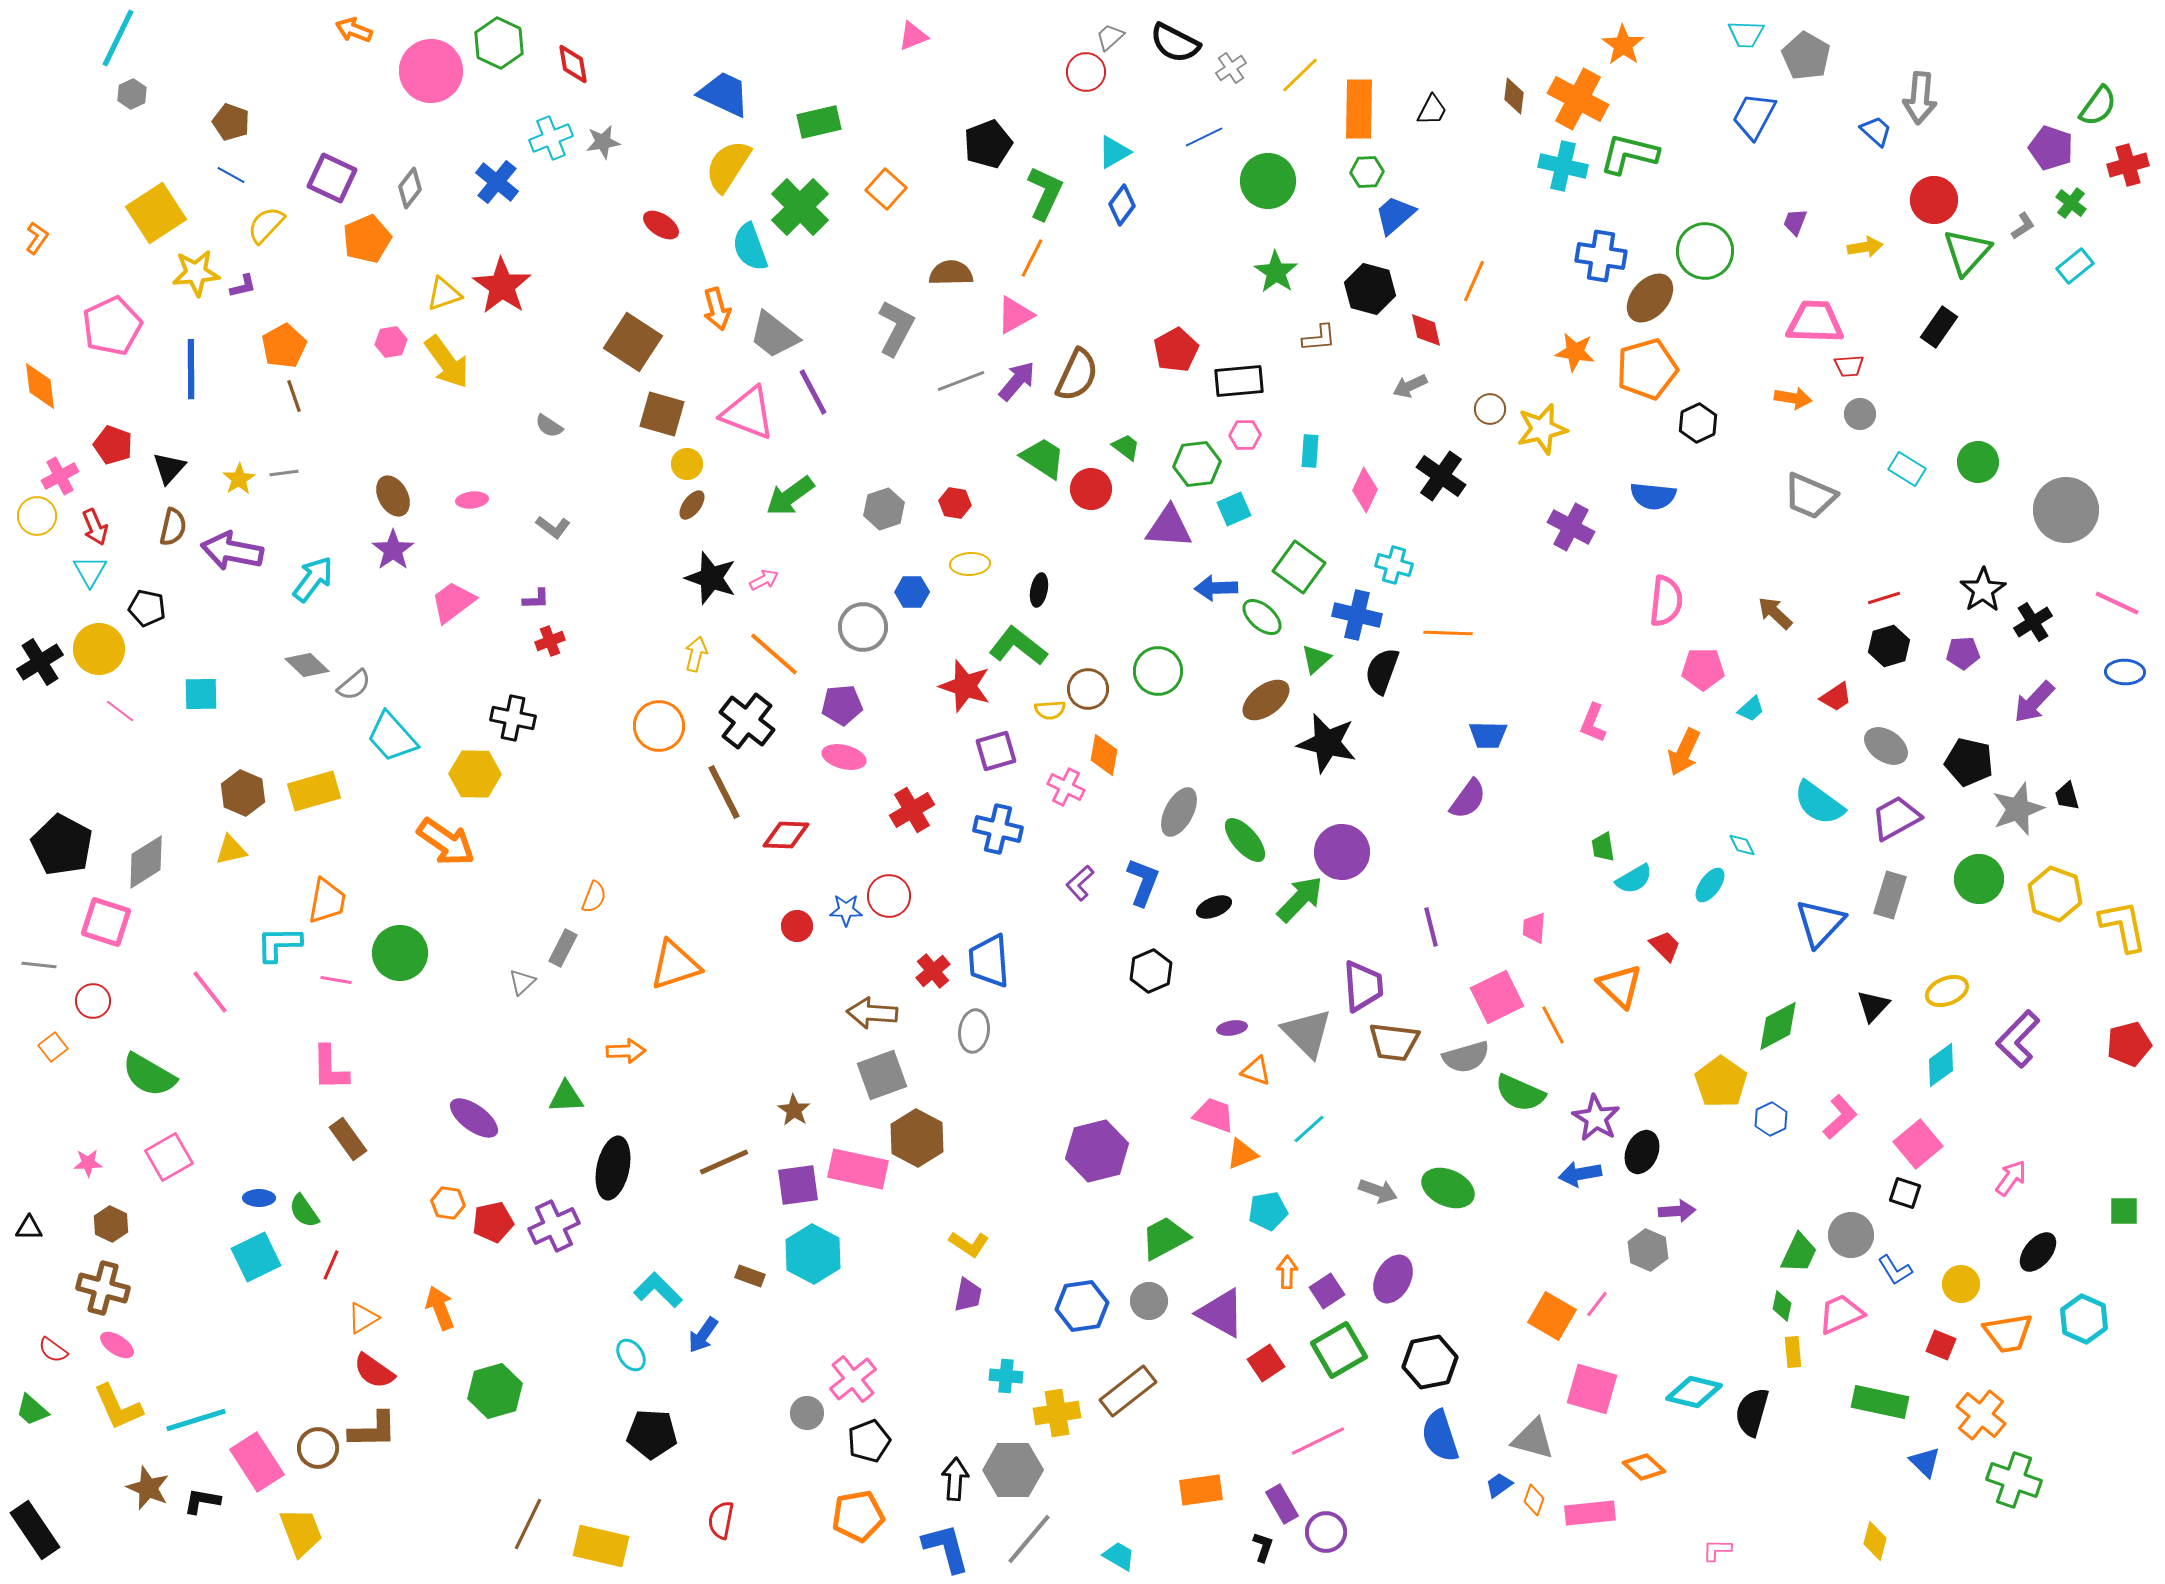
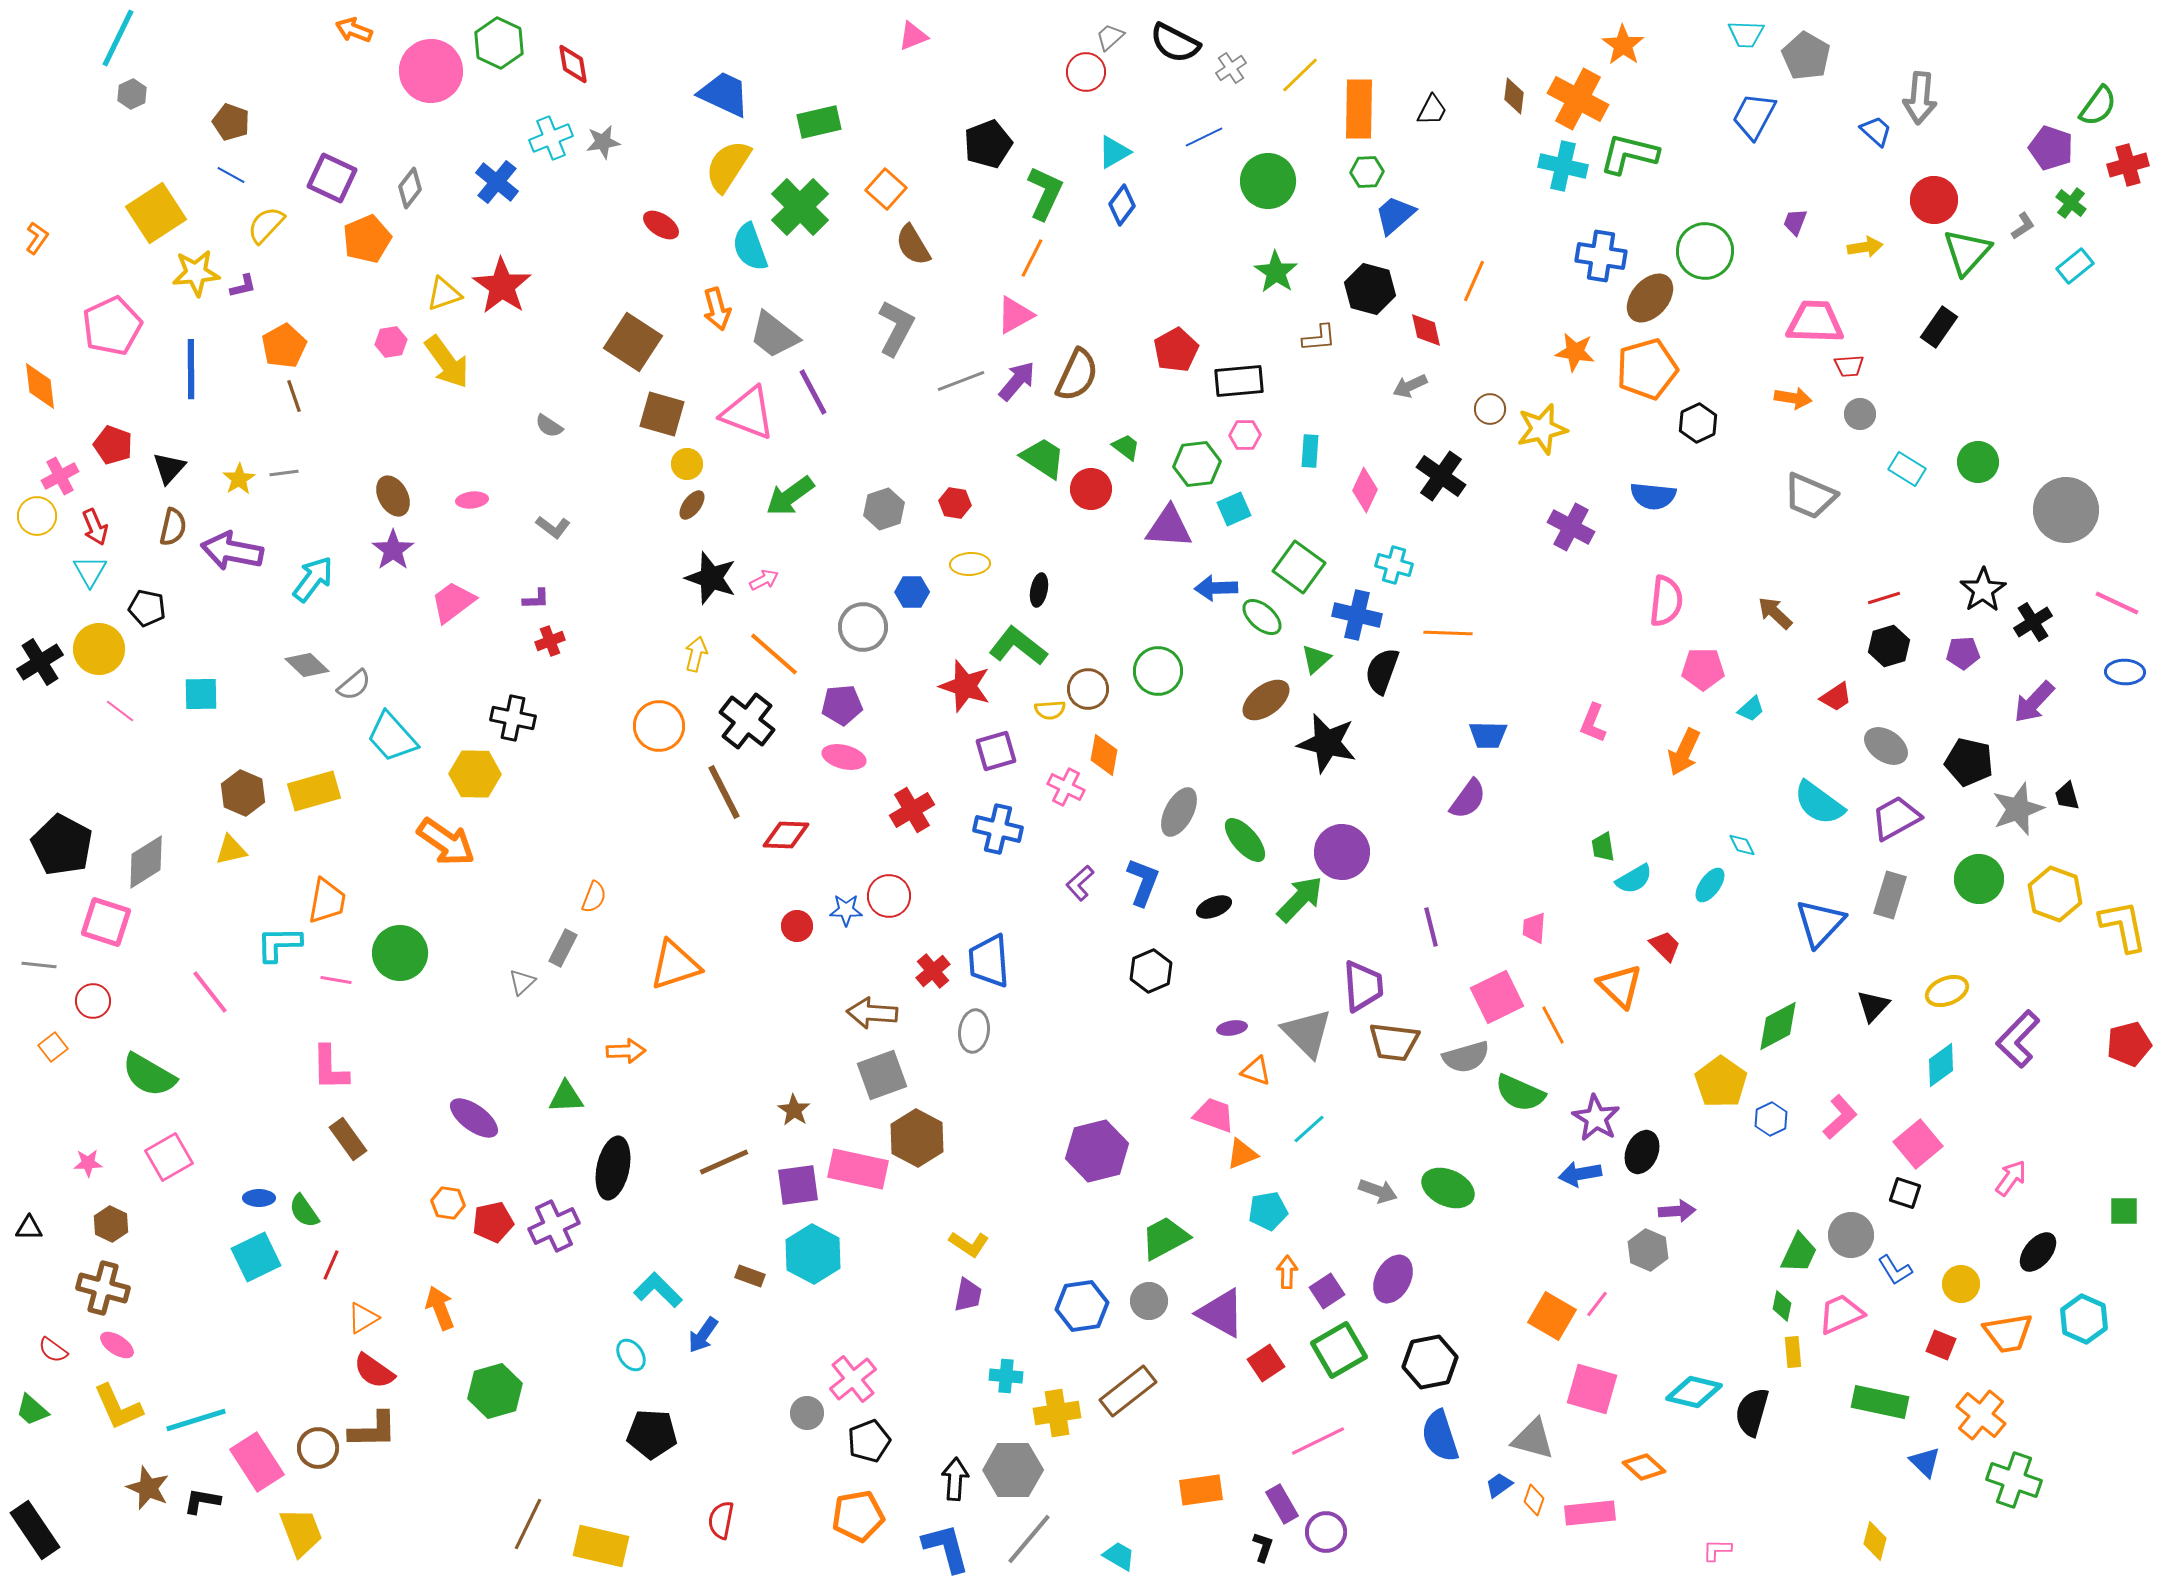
brown semicircle at (951, 273): moved 38 px left, 28 px up; rotated 120 degrees counterclockwise
